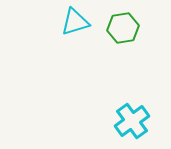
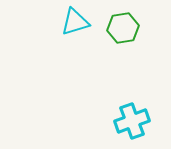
cyan cross: rotated 16 degrees clockwise
